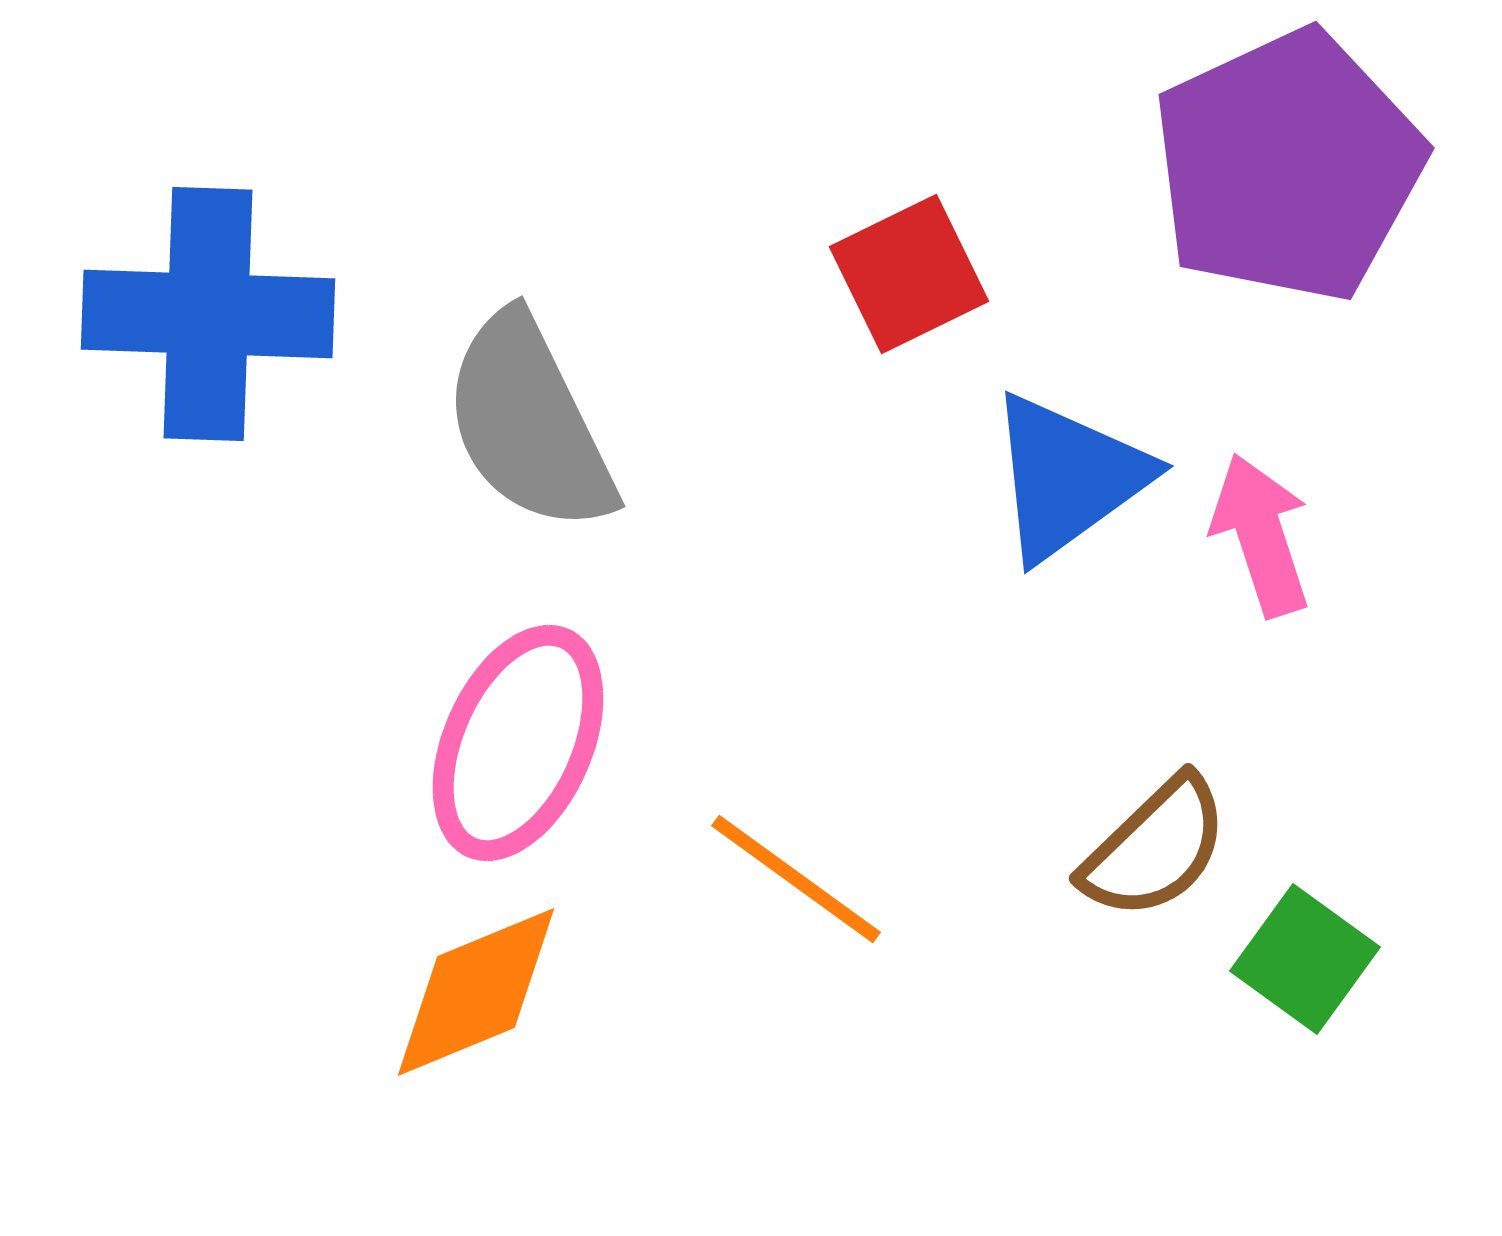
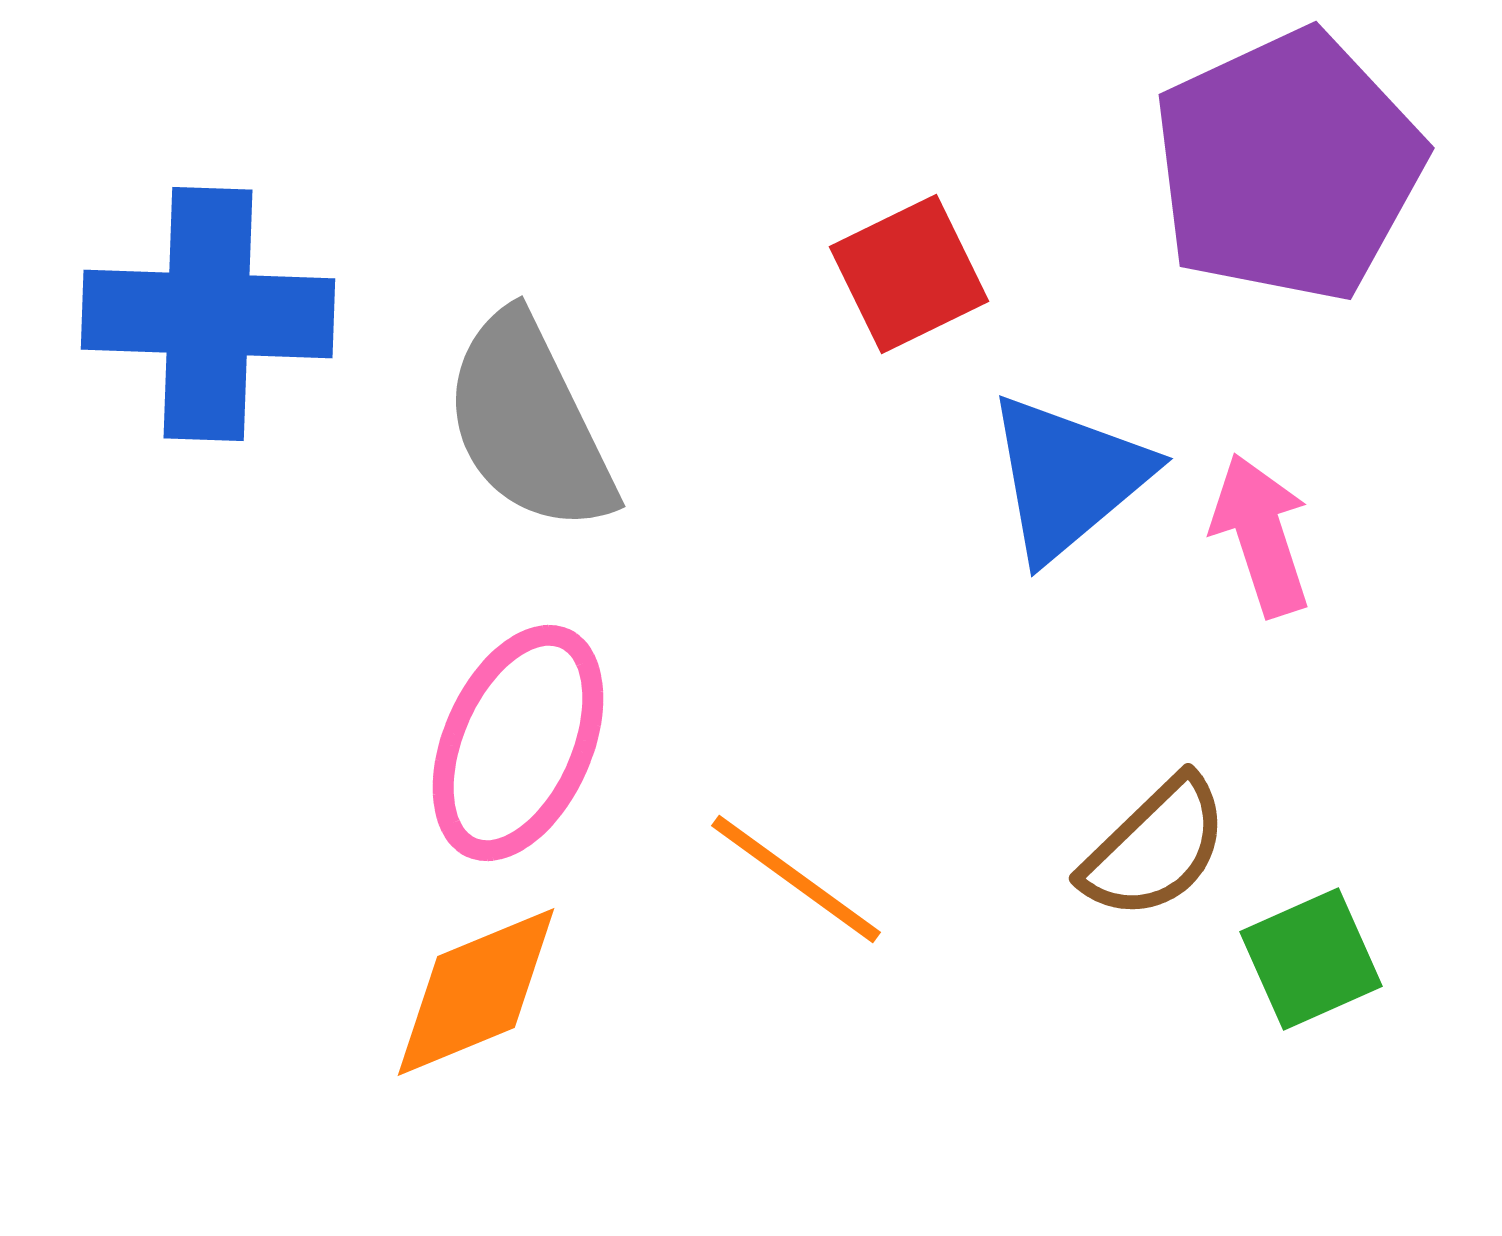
blue triangle: rotated 4 degrees counterclockwise
green square: moved 6 px right; rotated 30 degrees clockwise
